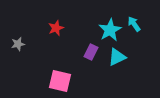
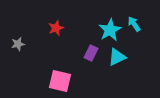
purple rectangle: moved 1 px down
